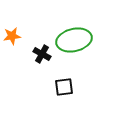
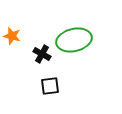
orange star: rotated 24 degrees clockwise
black square: moved 14 px left, 1 px up
